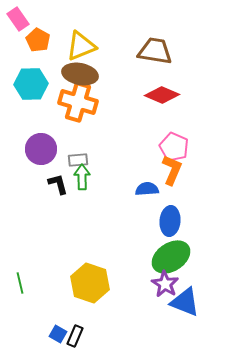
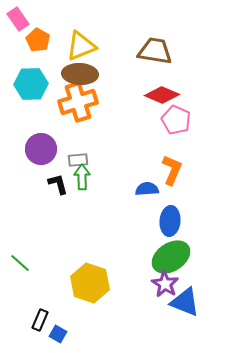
brown ellipse: rotated 8 degrees counterclockwise
orange cross: rotated 33 degrees counterclockwise
pink pentagon: moved 2 px right, 27 px up
green line: moved 20 px up; rotated 35 degrees counterclockwise
black rectangle: moved 35 px left, 16 px up
